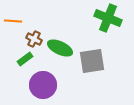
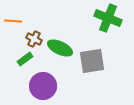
purple circle: moved 1 px down
